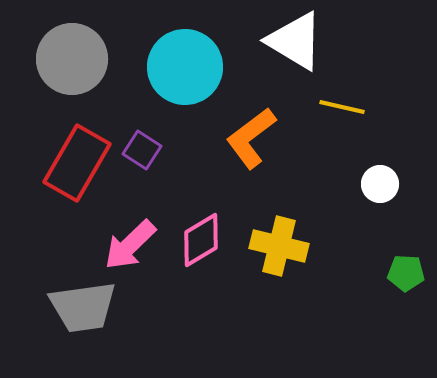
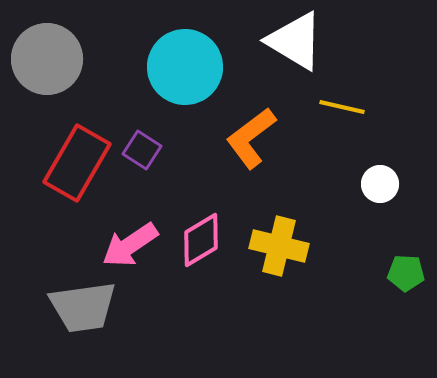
gray circle: moved 25 px left
pink arrow: rotated 10 degrees clockwise
